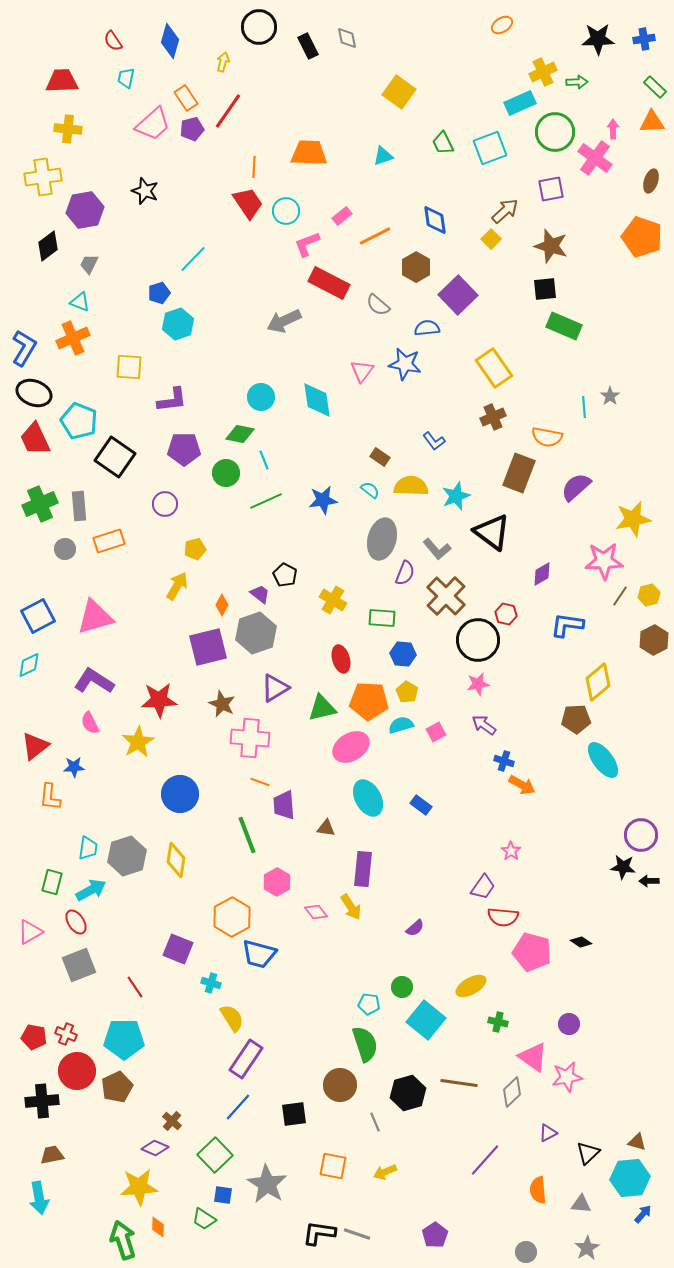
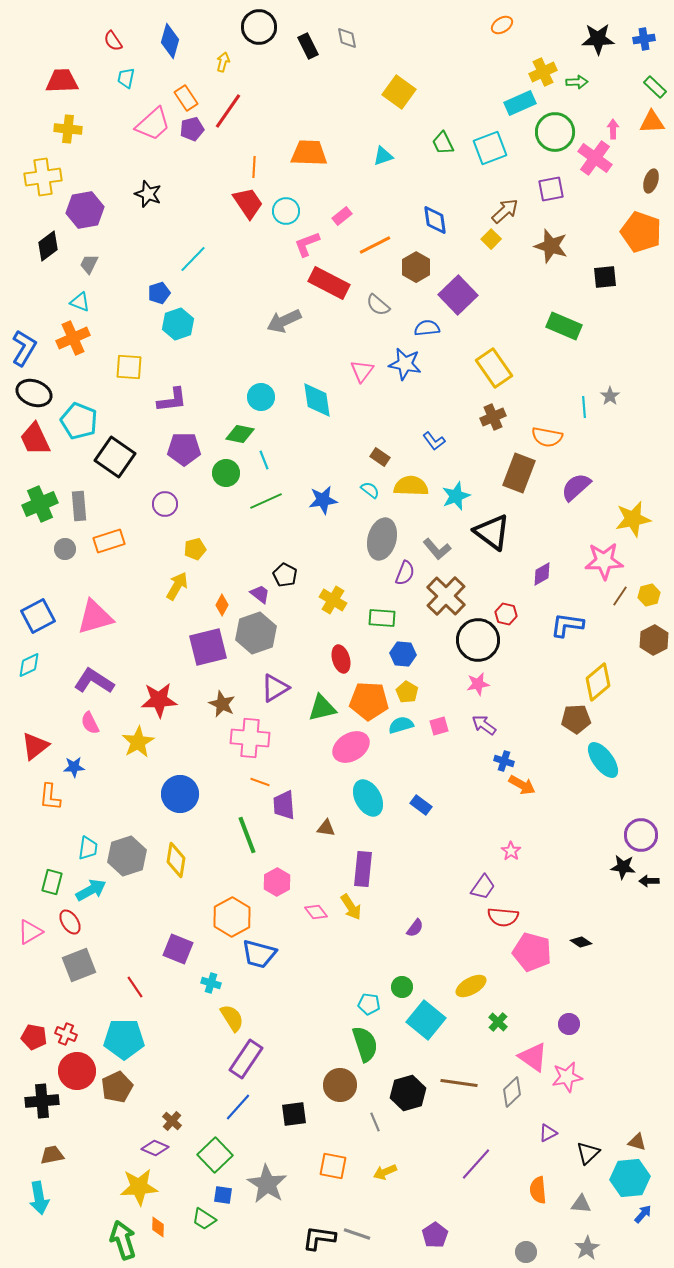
black star at (145, 191): moved 3 px right, 3 px down
orange line at (375, 236): moved 9 px down
orange pentagon at (642, 237): moved 1 px left, 5 px up
black square at (545, 289): moved 60 px right, 12 px up
pink square at (436, 732): moved 3 px right, 6 px up; rotated 12 degrees clockwise
red ellipse at (76, 922): moved 6 px left
purple semicircle at (415, 928): rotated 12 degrees counterclockwise
green cross at (498, 1022): rotated 30 degrees clockwise
purple line at (485, 1160): moved 9 px left, 4 px down
black L-shape at (319, 1233): moved 5 px down
